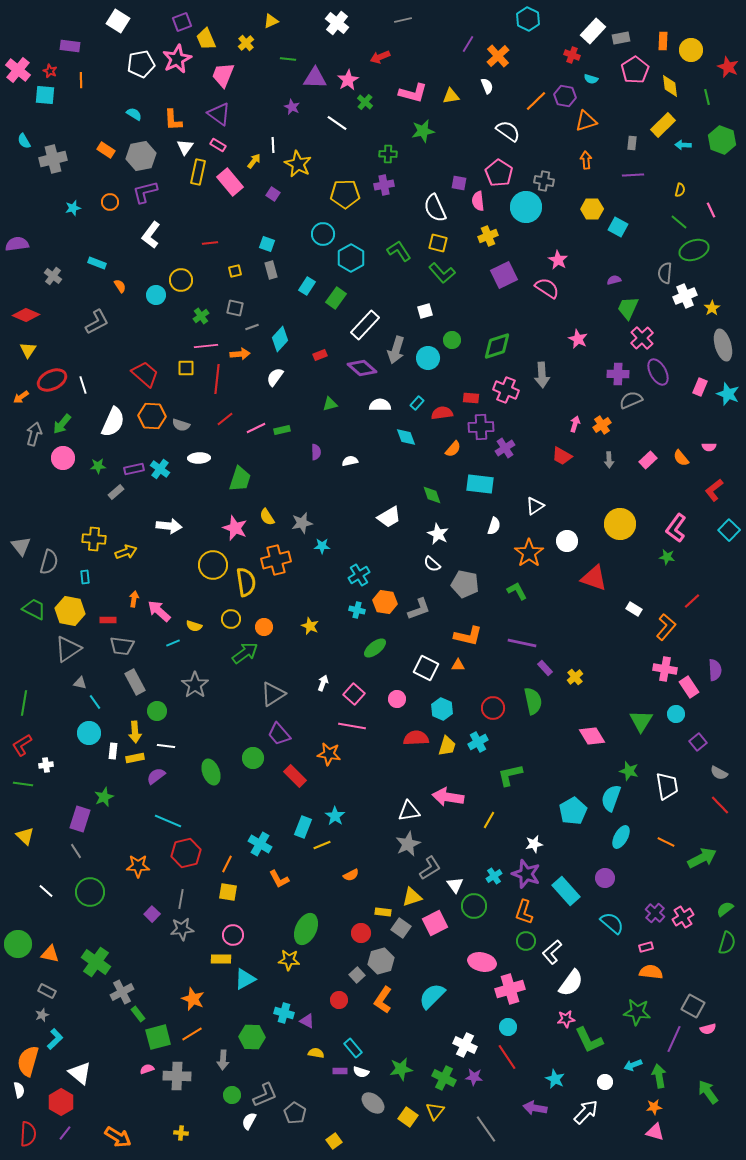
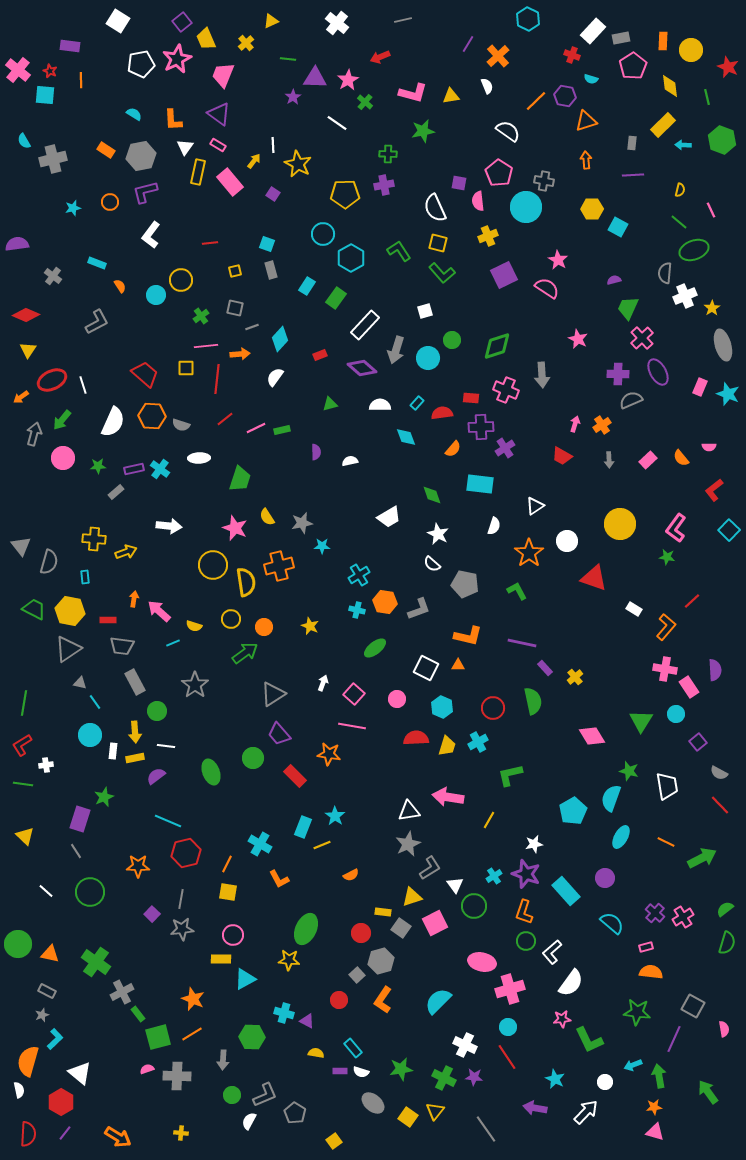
purple square at (182, 22): rotated 18 degrees counterclockwise
pink pentagon at (635, 70): moved 2 px left, 4 px up
purple star at (292, 107): moved 1 px right, 10 px up; rotated 14 degrees clockwise
green arrow at (62, 424): moved 4 px up
orange cross at (276, 560): moved 3 px right, 6 px down
cyan hexagon at (442, 709): moved 2 px up
cyan circle at (89, 733): moved 1 px right, 2 px down
cyan semicircle at (432, 996): moved 6 px right, 5 px down
pink star at (566, 1019): moved 4 px left
pink semicircle at (708, 1029): moved 16 px right; rotated 84 degrees counterclockwise
